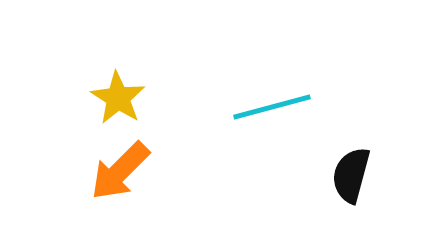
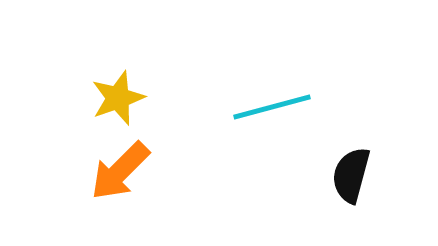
yellow star: rotated 20 degrees clockwise
